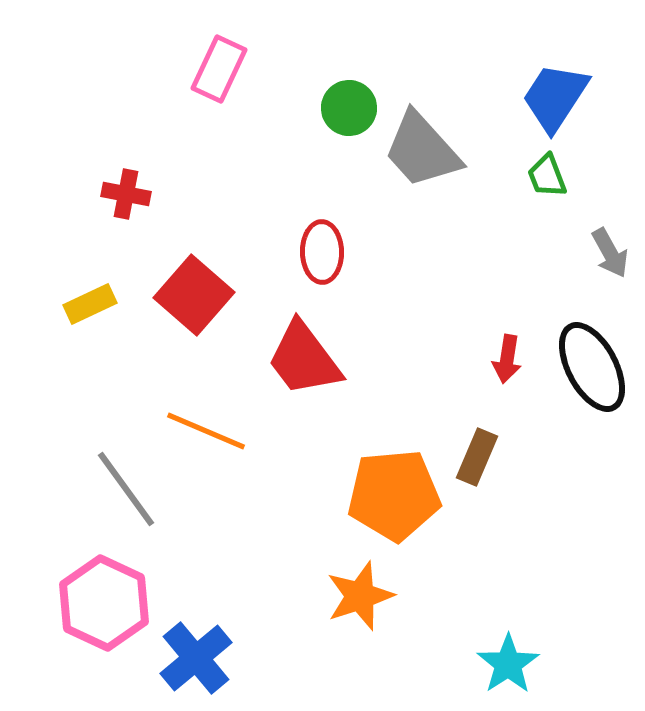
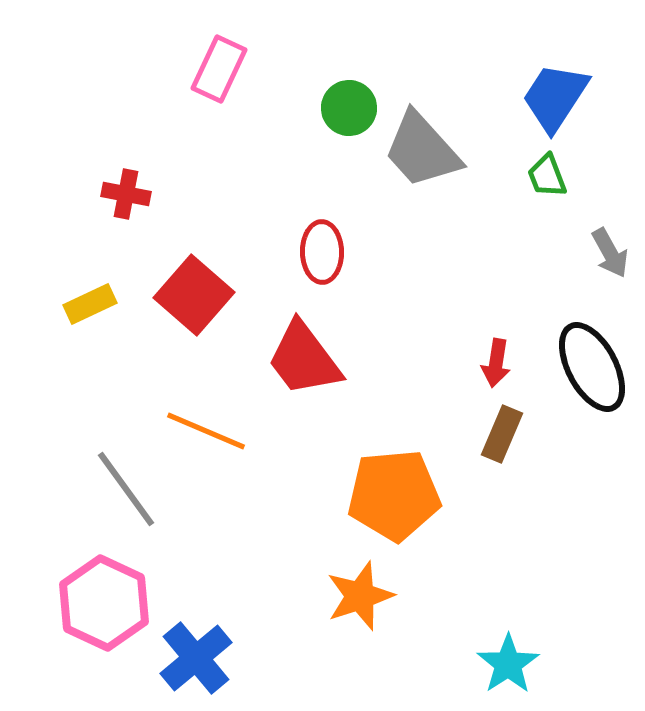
red arrow: moved 11 px left, 4 px down
brown rectangle: moved 25 px right, 23 px up
